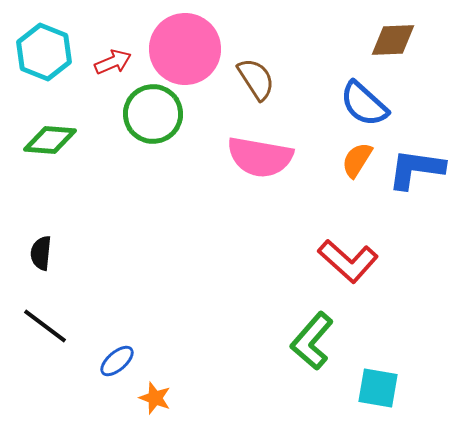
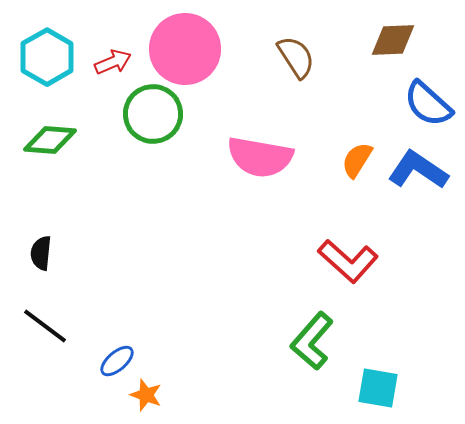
cyan hexagon: moved 3 px right, 5 px down; rotated 8 degrees clockwise
brown semicircle: moved 40 px right, 22 px up
blue semicircle: moved 64 px right
blue L-shape: moved 2 px right, 1 px down; rotated 26 degrees clockwise
orange star: moved 9 px left, 3 px up
